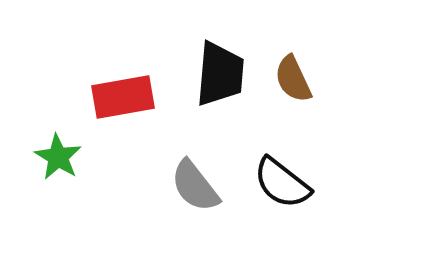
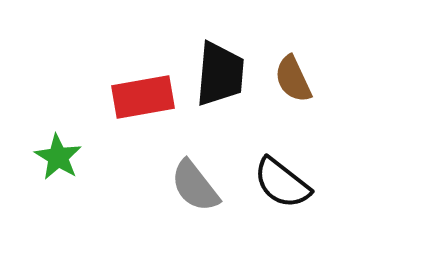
red rectangle: moved 20 px right
